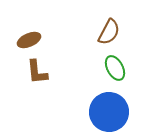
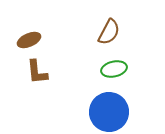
green ellipse: moved 1 px left, 1 px down; rotated 75 degrees counterclockwise
